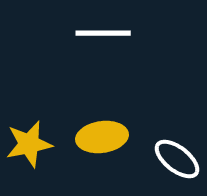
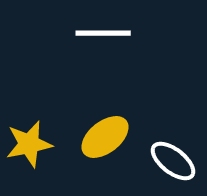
yellow ellipse: moved 3 px right; rotated 30 degrees counterclockwise
white ellipse: moved 4 px left, 2 px down
